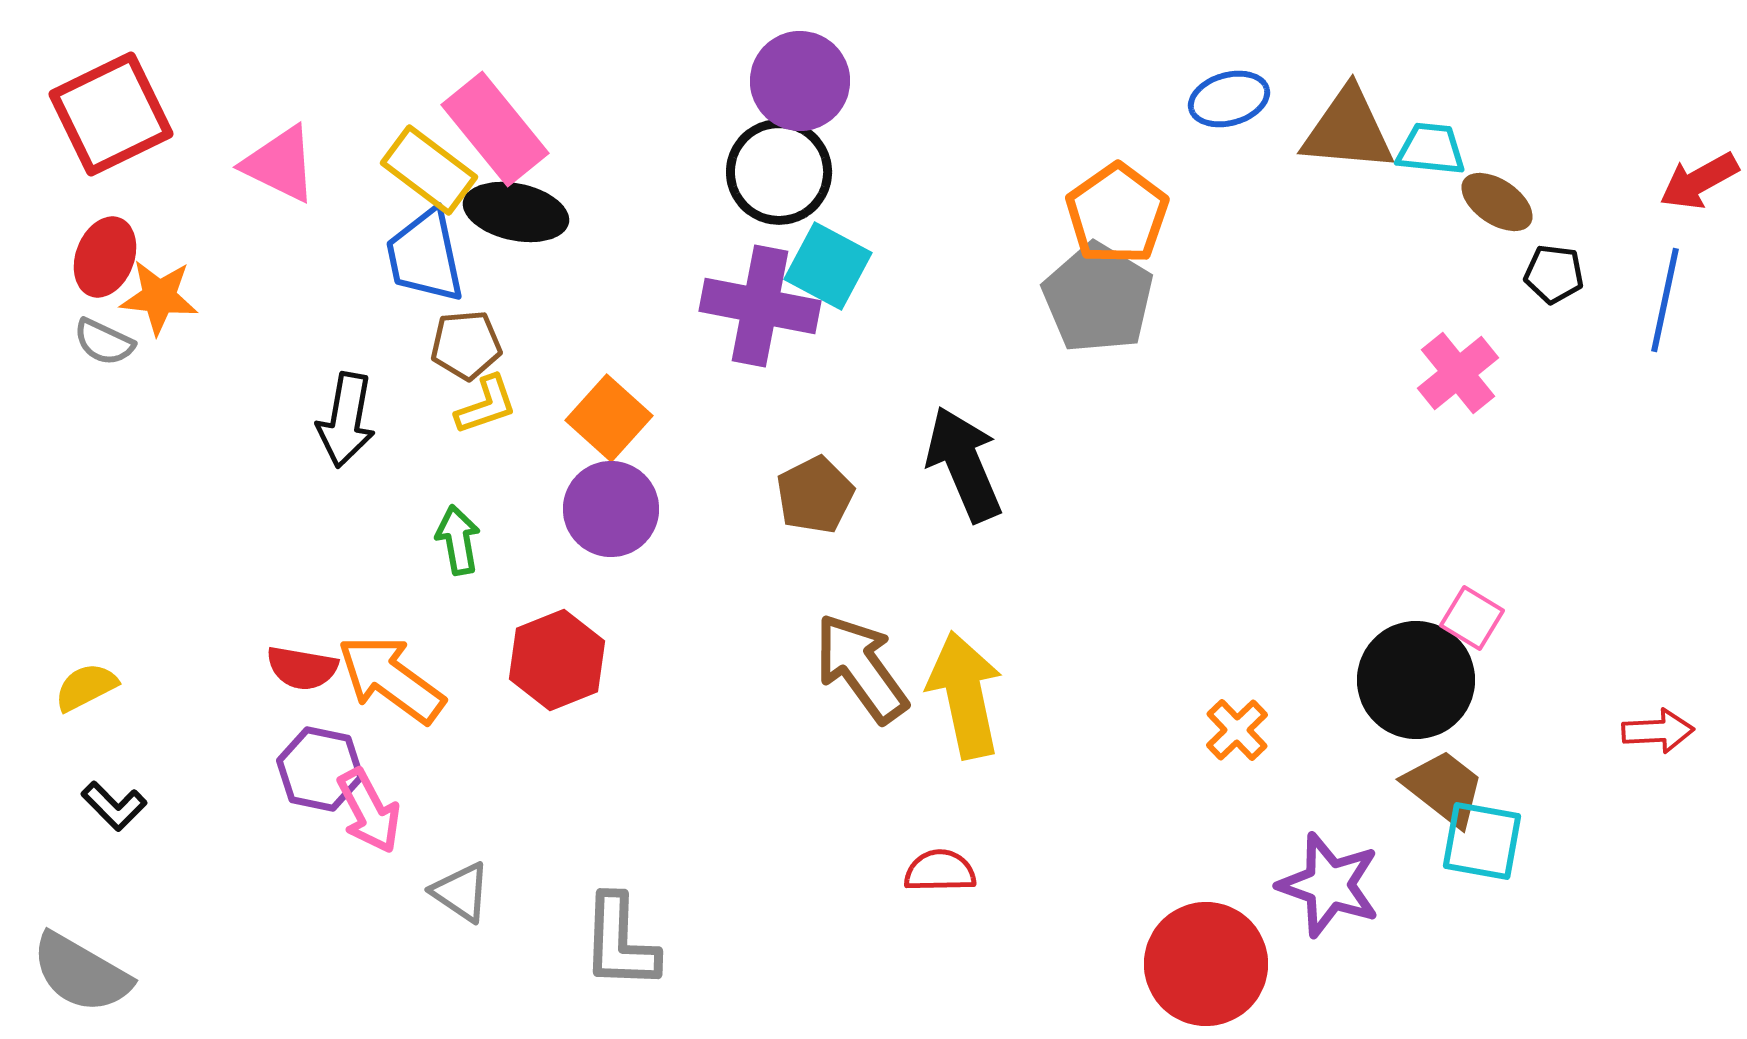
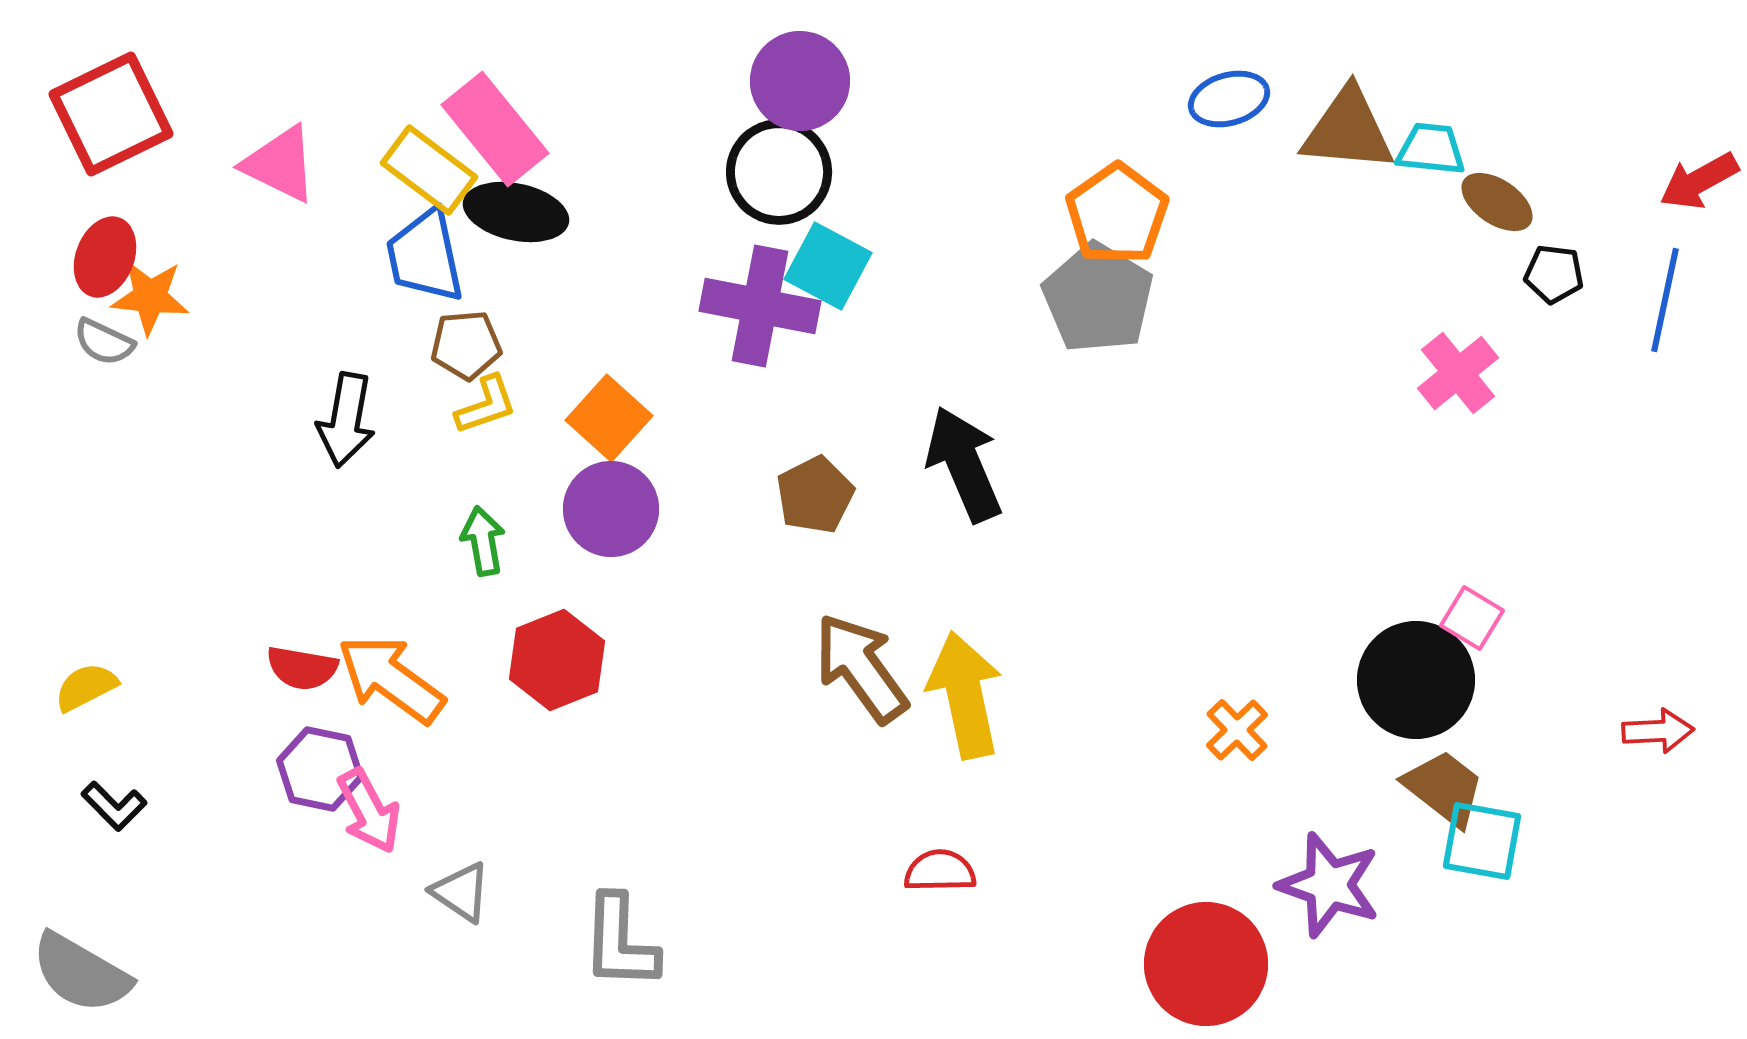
orange star at (159, 297): moved 9 px left
green arrow at (458, 540): moved 25 px right, 1 px down
